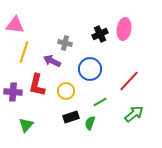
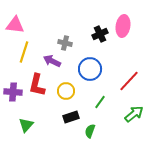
pink ellipse: moved 1 px left, 3 px up
green line: rotated 24 degrees counterclockwise
green semicircle: moved 8 px down
